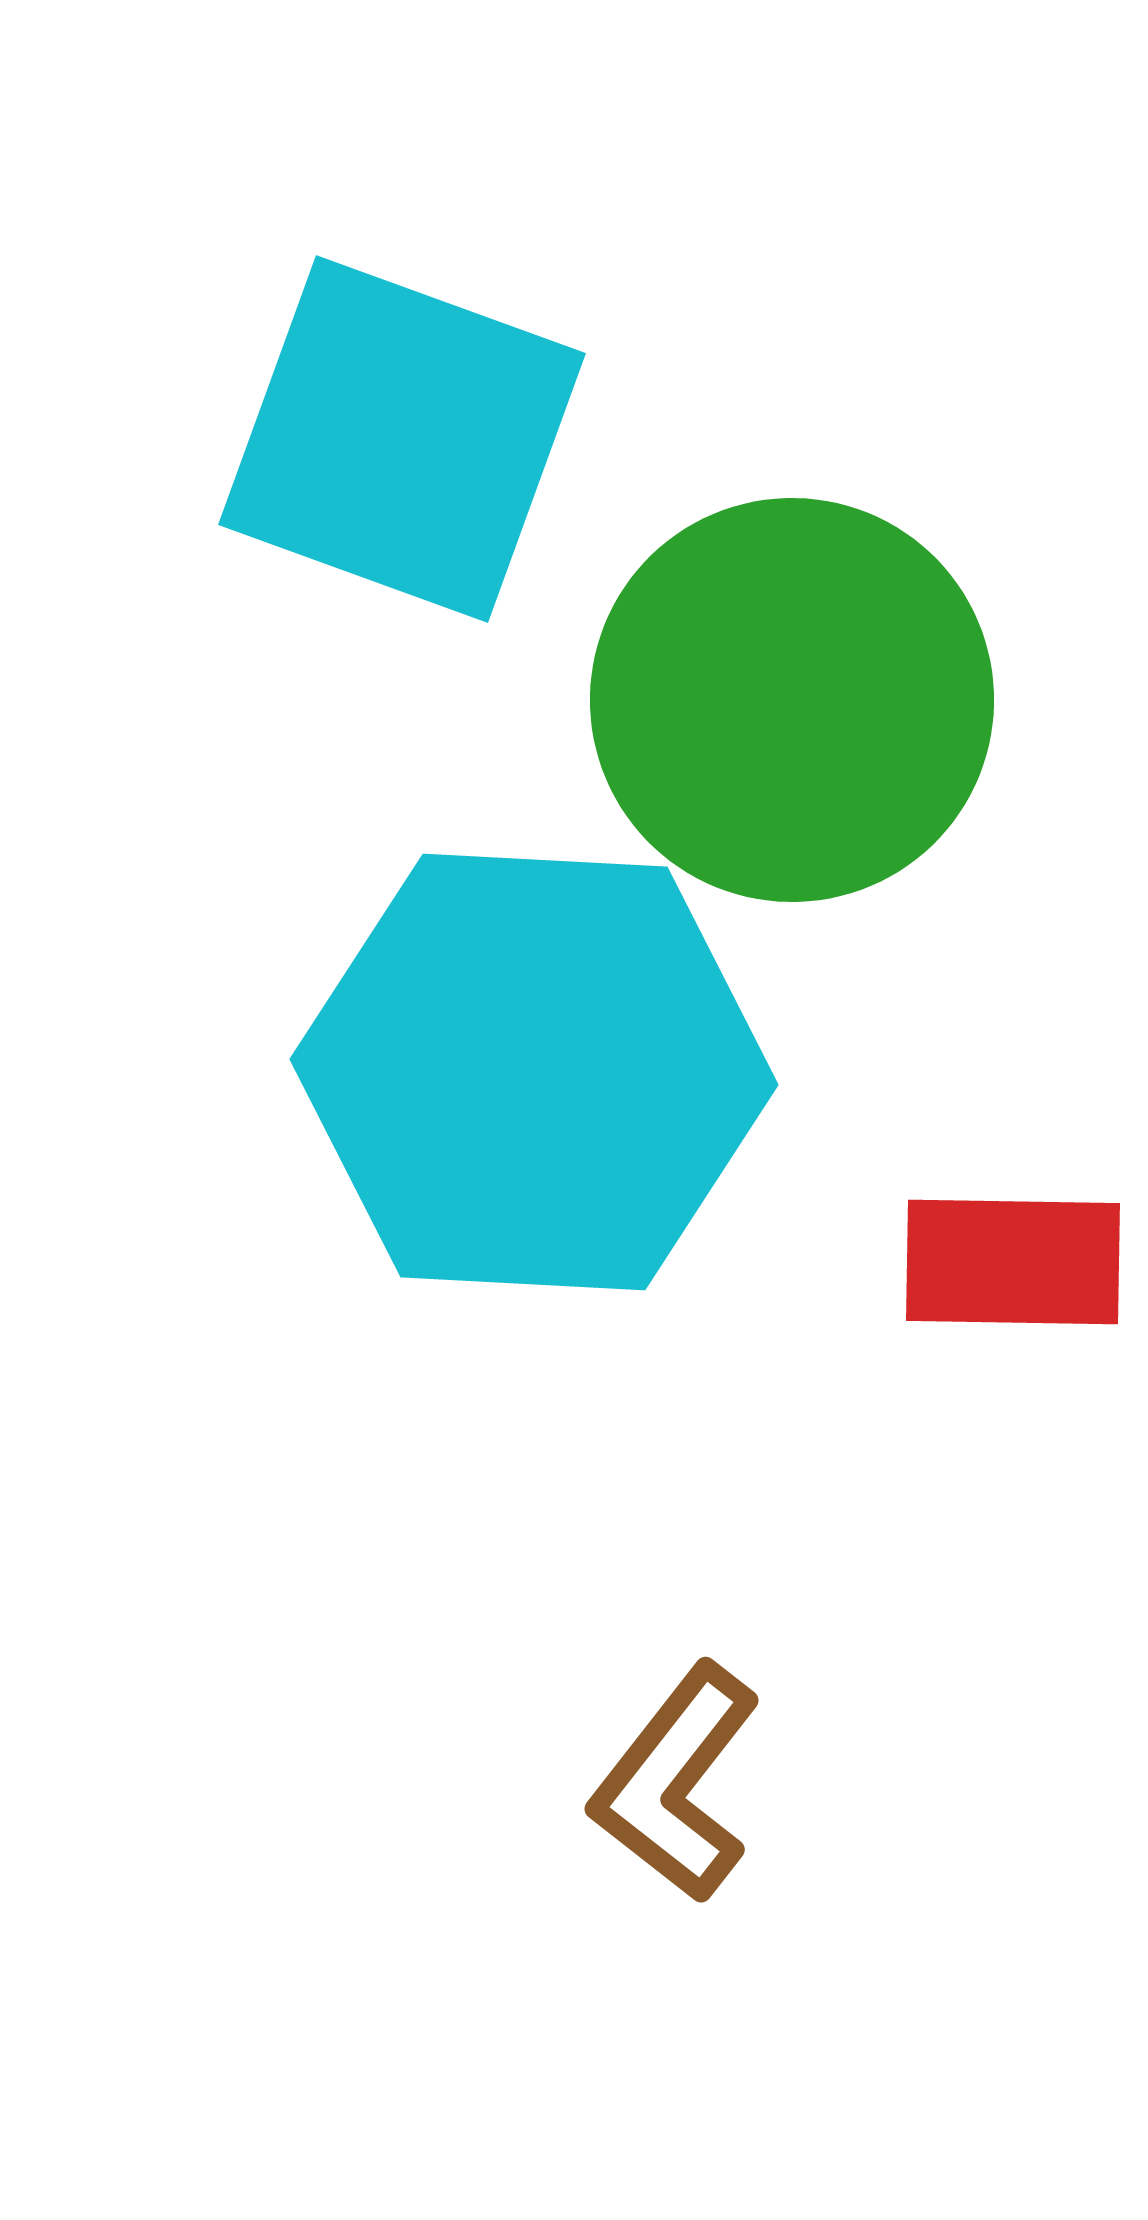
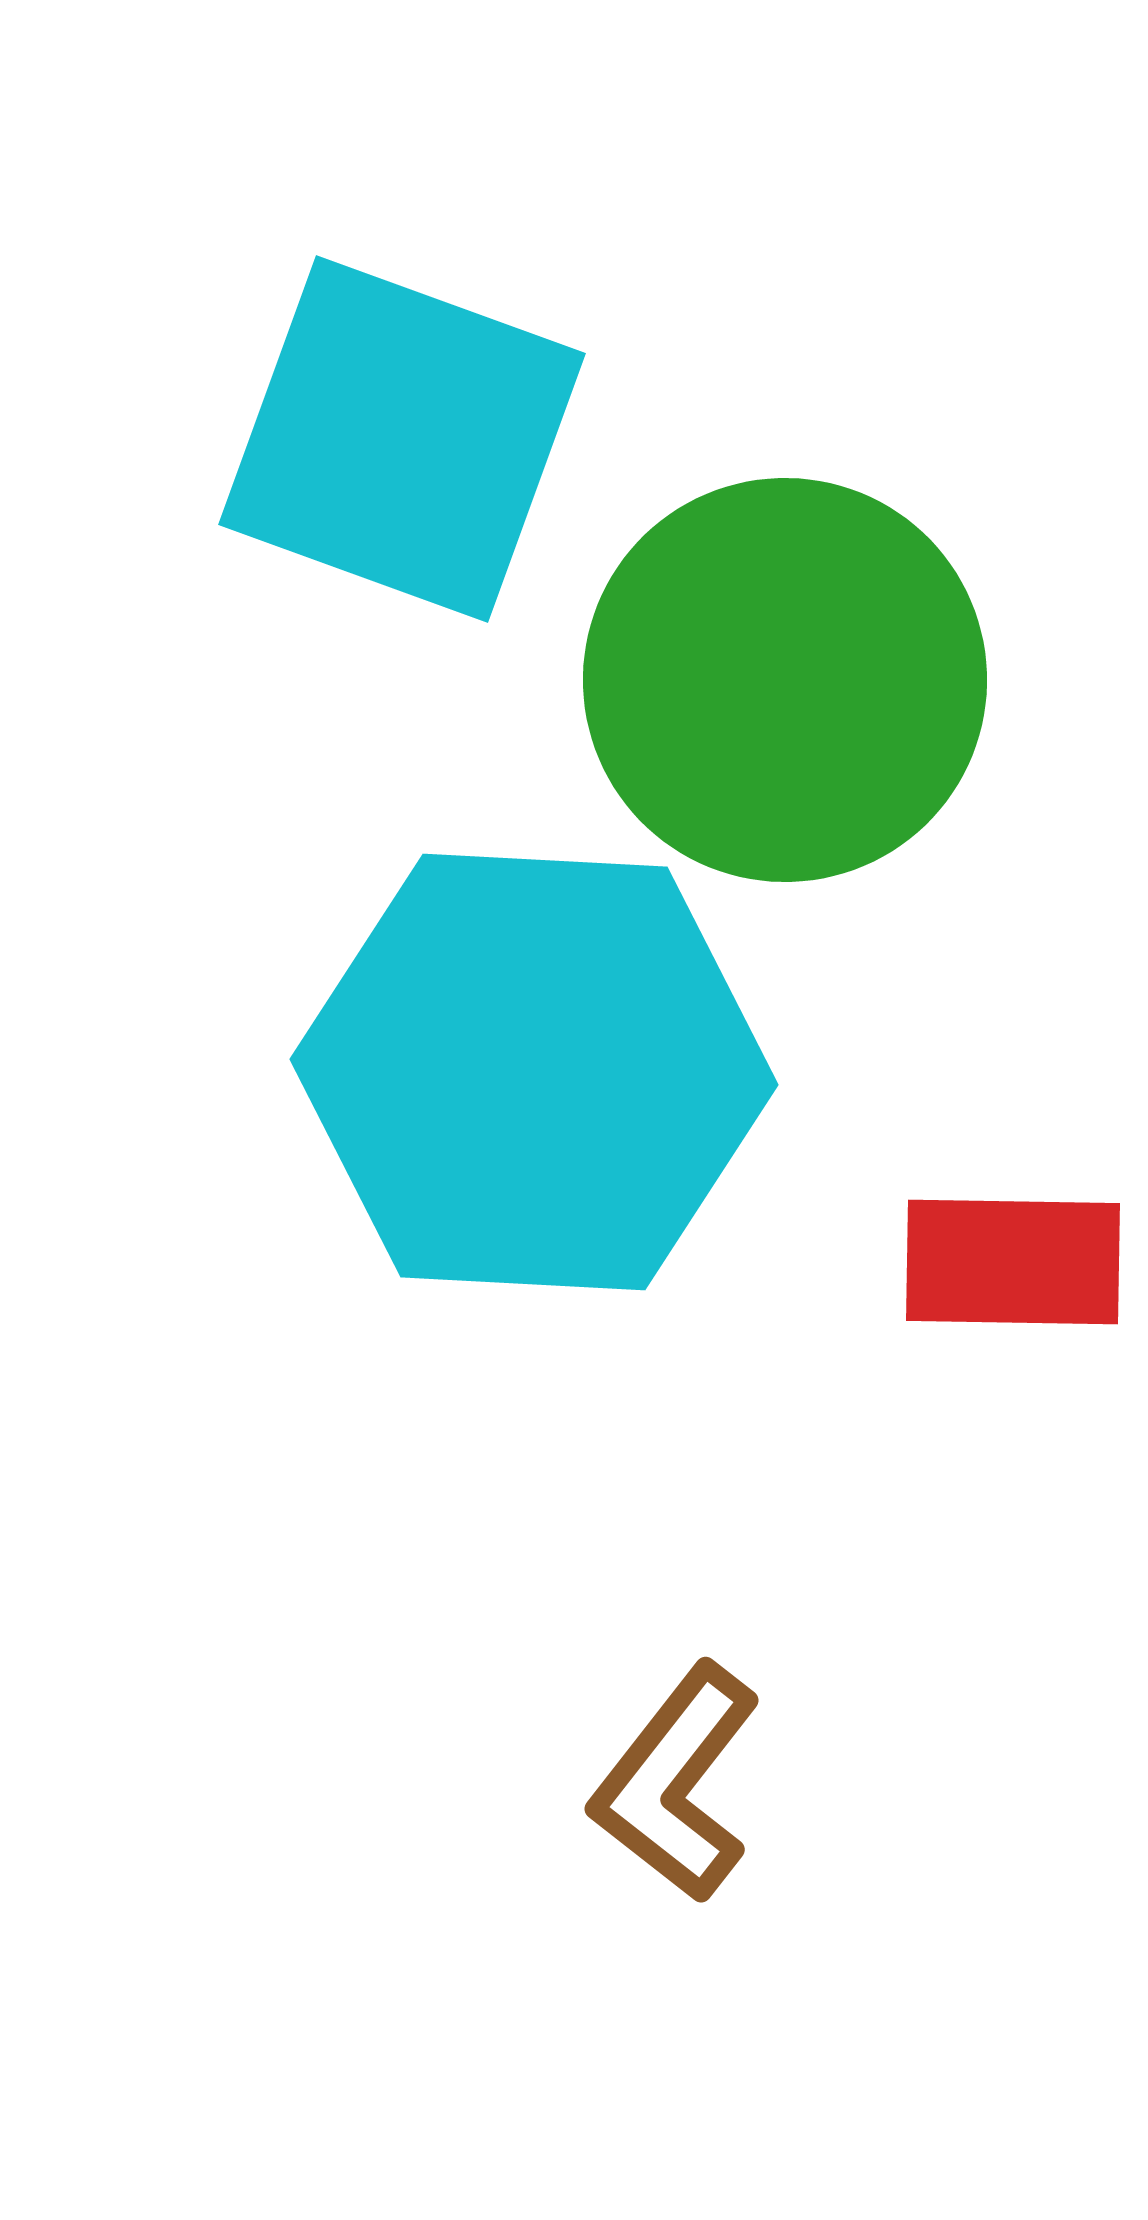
green circle: moved 7 px left, 20 px up
